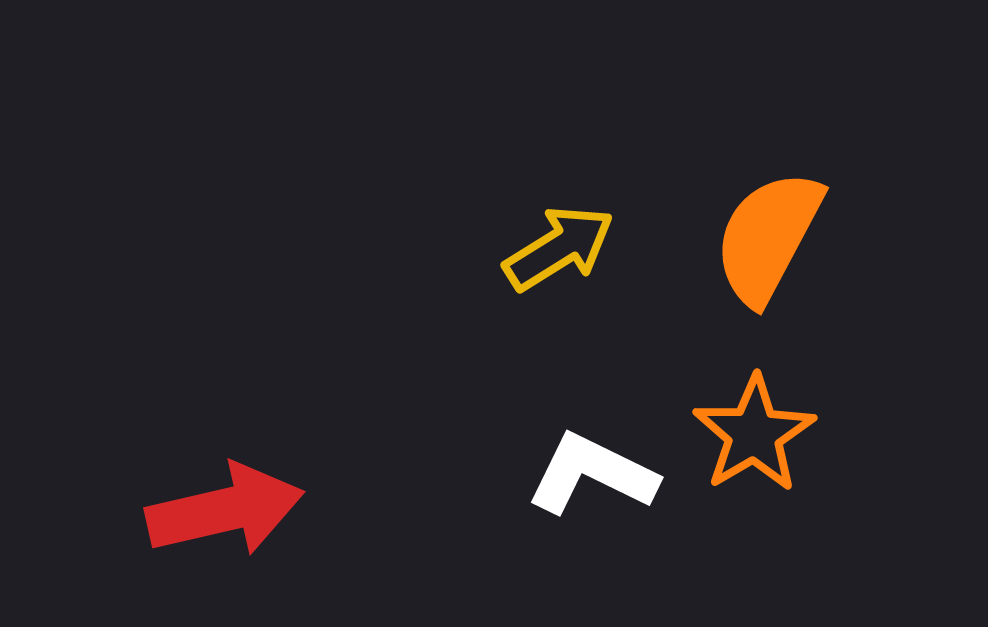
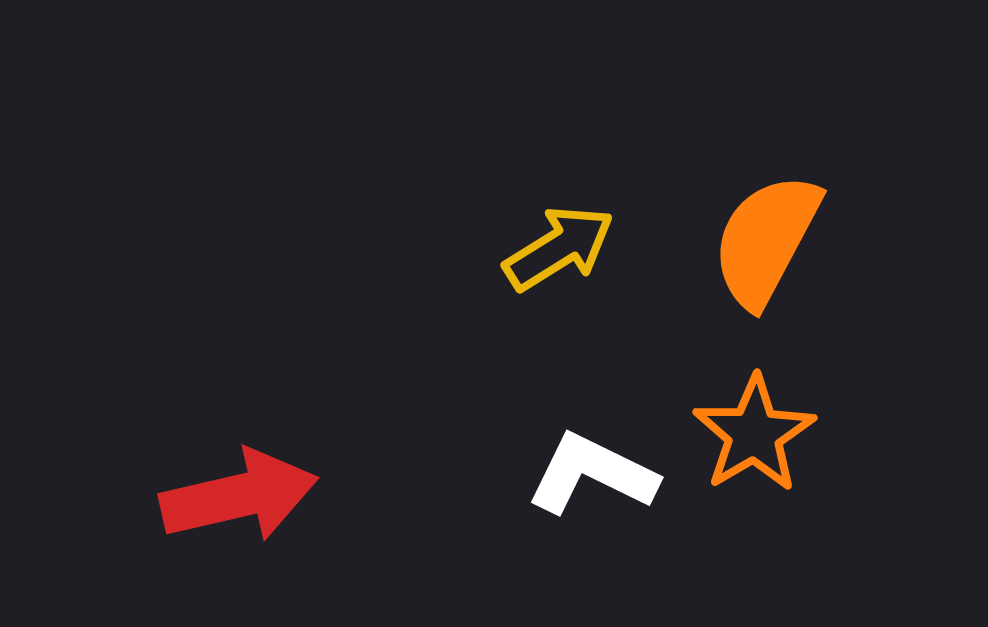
orange semicircle: moved 2 px left, 3 px down
red arrow: moved 14 px right, 14 px up
